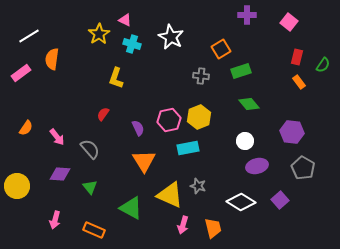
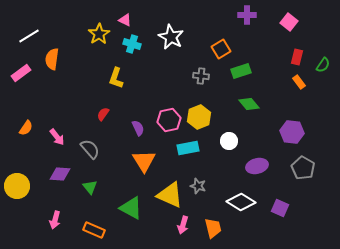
white circle at (245, 141): moved 16 px left
purple square at (280, 200): moved 8 px down; rotated 24 degrees counterclockwise
